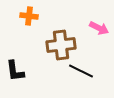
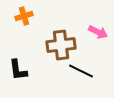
orange cross: moved 5 px left; rotated 24 degrees counterclockwise
pink arrow: moved 1 px left, 4 px down
black L-shape: moved 3 px right, 1 px up
